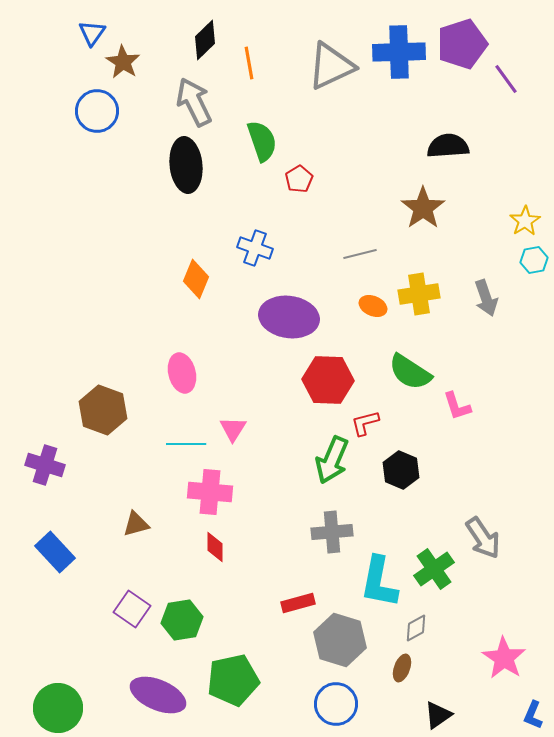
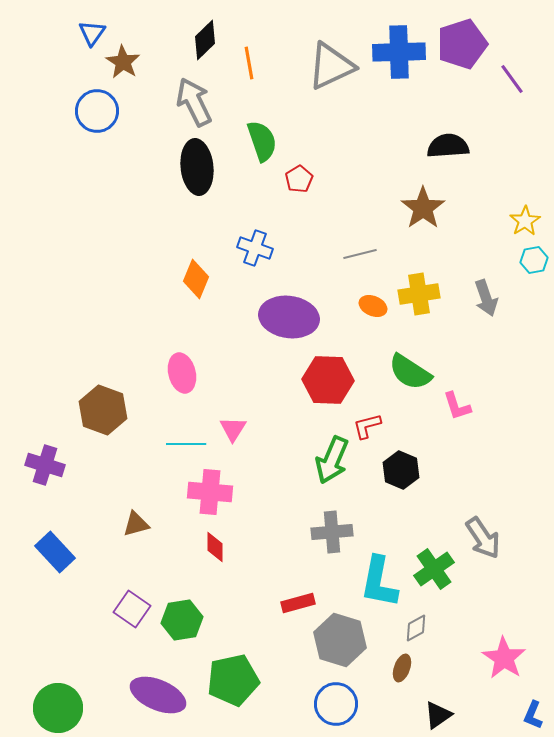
purple line at (506, 79): moved 6 px right
black ellipse at (186, 165): moved 11 px right, 2 px down
red L-shape at (365, 423): moved 2 px right, 3 px down
